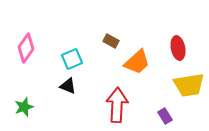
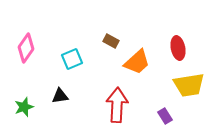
black triangle: moved 8 px left, 10 px down; rotated 30 degrees counterclockwise
